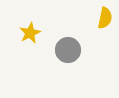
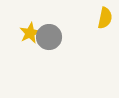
gray circle: moved 19 px left, 13 px up
